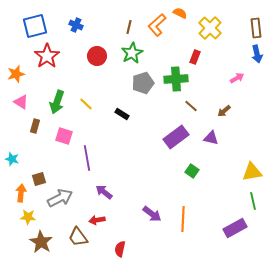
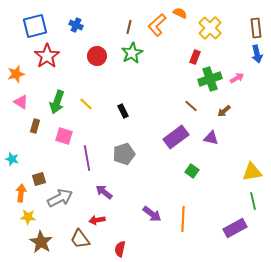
green cross at (176, 79): moved 34 px right; rotated 15 degrees counterclockwise
gray pentagon at (143, 83): moved 19 px left, 71 px down
black rectangle at (122, 114): moved 1 px right, 3 px up; rotated 32 degrees clockwise
brown trapezoid at (78, 237): moved 2 px right, 2 px down
